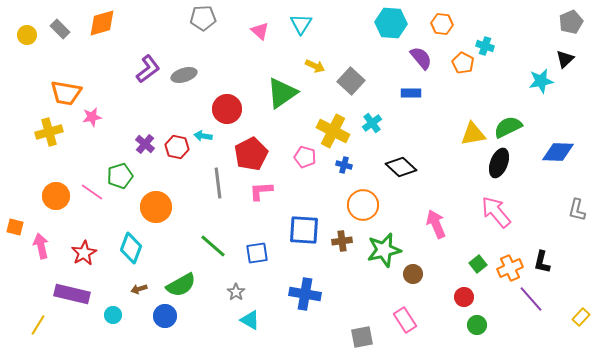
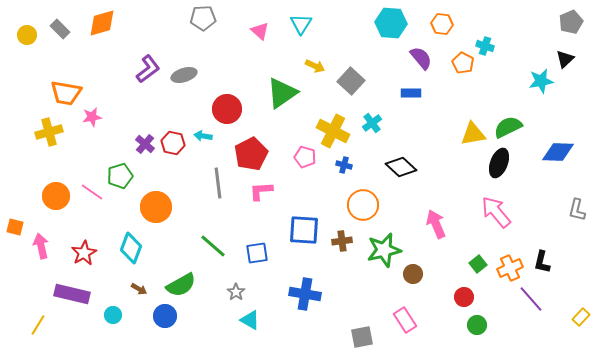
red hexagon at (177, 147): moved 4 px left, 4 px up
brown arrow at (139, 289): rotated 133 degrees counterclockwise
